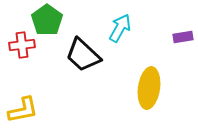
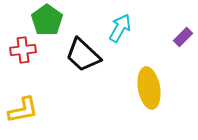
purple rectangle: rotated 36 degrees counterclockwise
red cross: moved 1 px right, 5 px down
yellow ellipse: rotated 18 degrees counterclockwise
